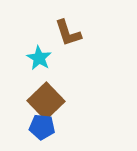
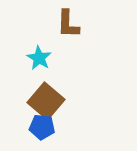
brown L-shape: moved 9 px up; rotated 20 degrees clockwise
brown square: rotated 6 degrees counterclockwise
